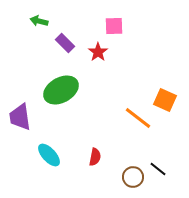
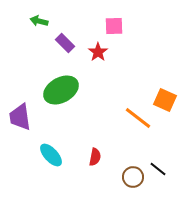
cyan ellipse: moved 2 px right
